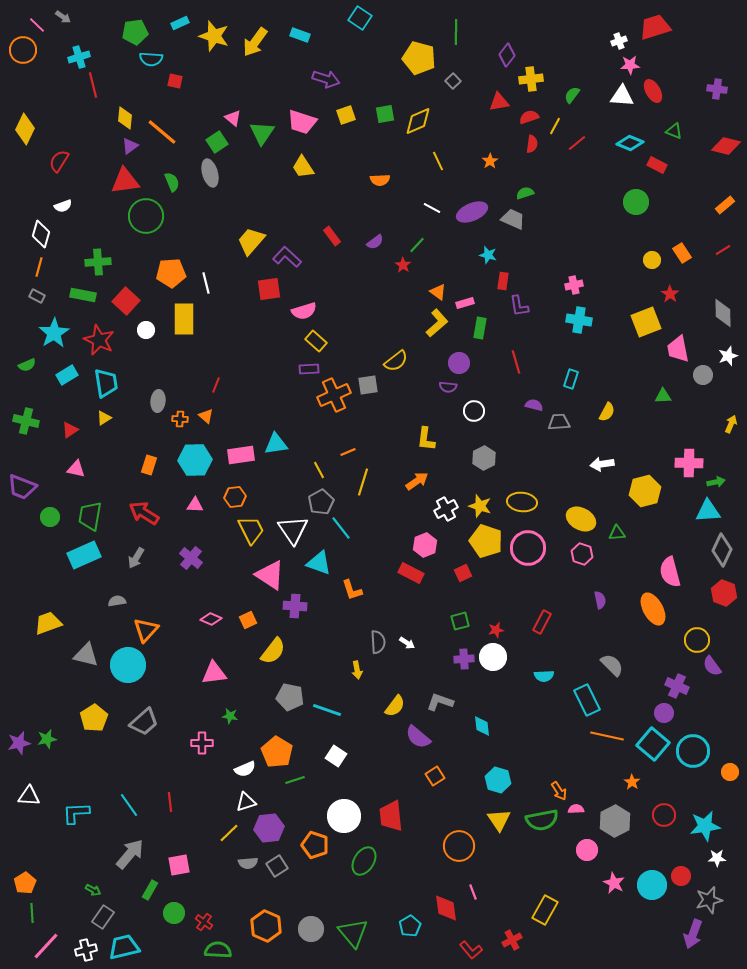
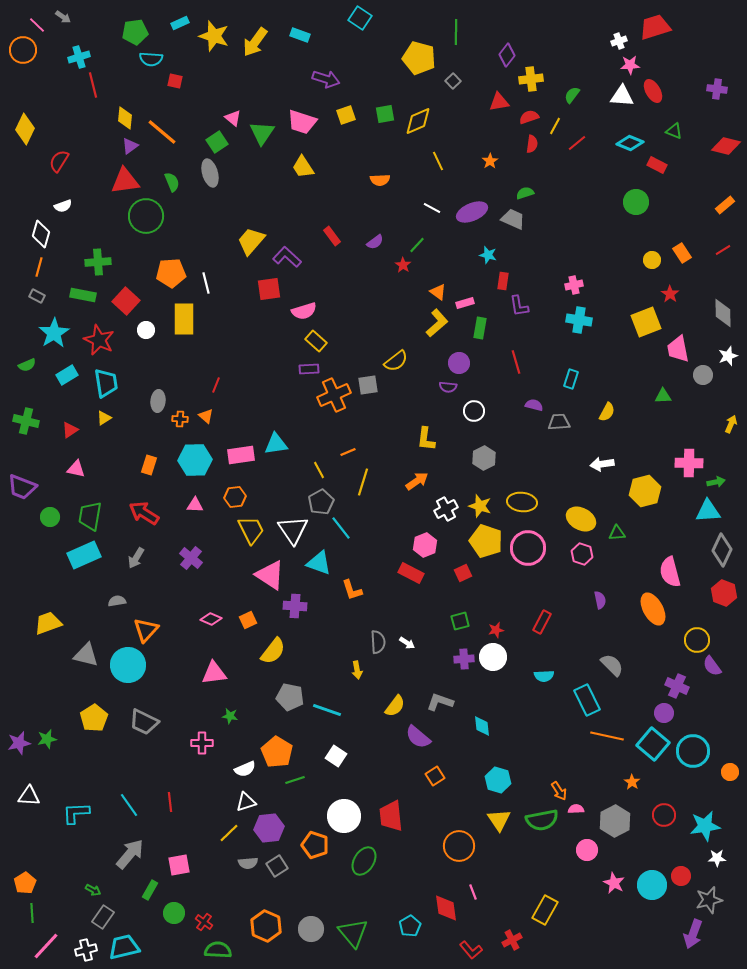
gray trapezoid at (144, 722): rotated 68 degrees clockwise
